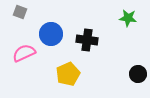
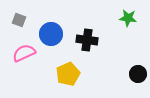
gray square: moved 1 px left, 8 px down
